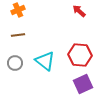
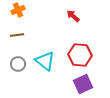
red arrow: moved 6 px left, 5 px down
brown line: moved 1 px left
gray circle: moved 3 px right, 1 px down
